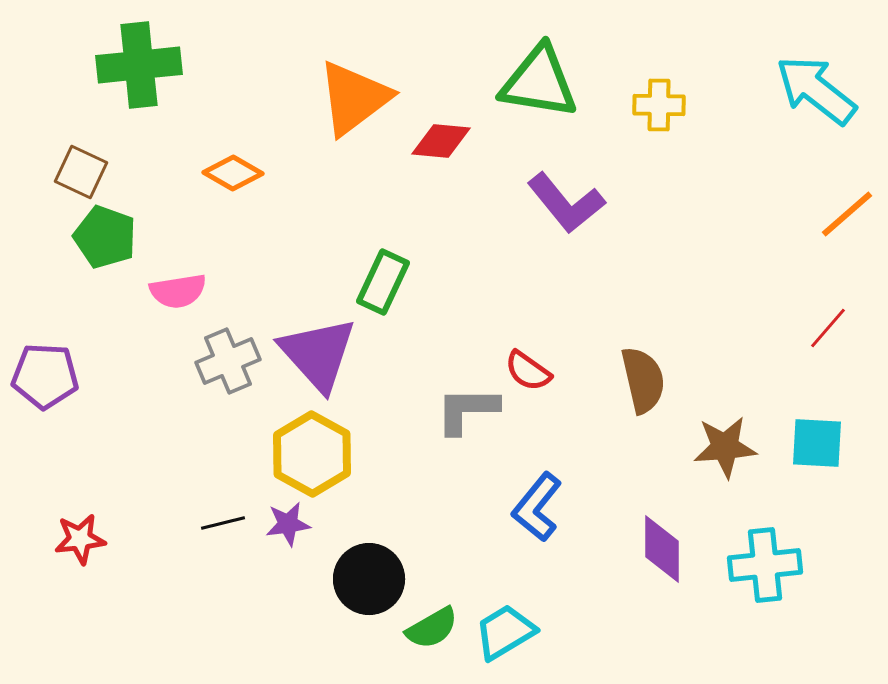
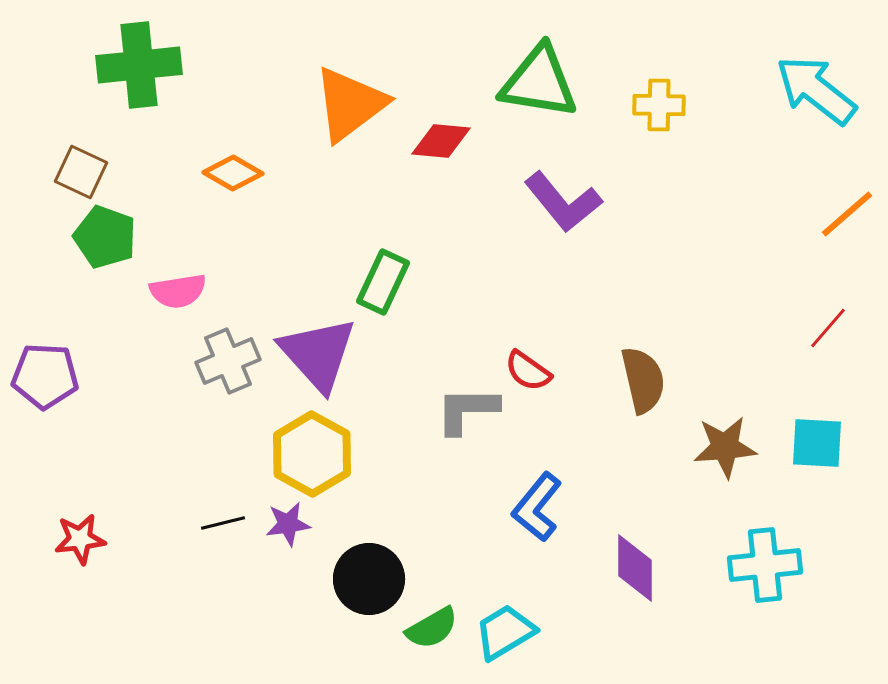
orange triangle: moved 4 px left, 6 px down
purple L-shape: moved 3 px left, 1 px up
purple diamond: moved 27 px left, 19 px down
